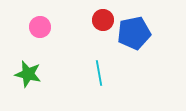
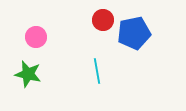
pink circle: moved 4 px left, 10 px down
cyan line: moved 2 px left, 2 px up
